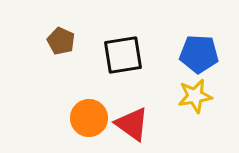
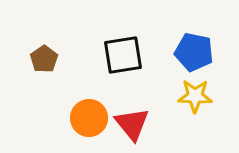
brown pentagon: moved 17 px left, 18 px down; rotated 12 degrees clockwise
blue pentagon: moved 5 px left, 2 px up; rotated 9 degrees clockwise
yellow star: rotated 12 degrees clockwise
red triangle: rotated 15 degrees clockwise
